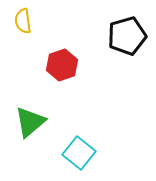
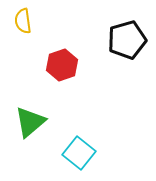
black pentagon: moved 4 px down
